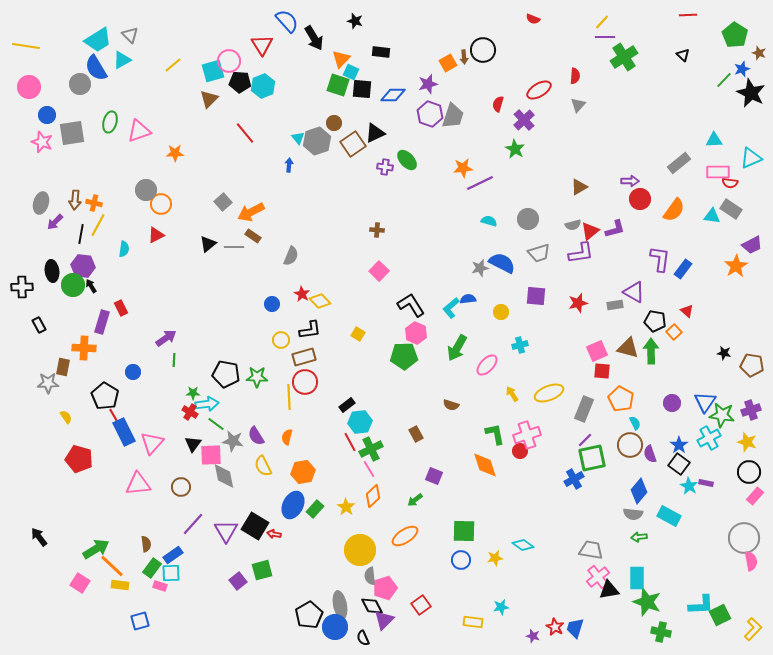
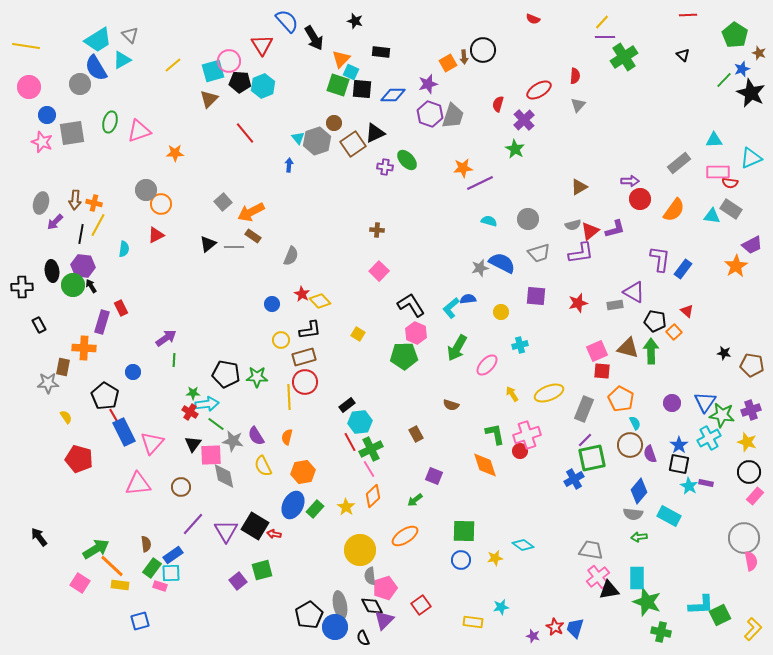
black square at (679, 464): rotated 25 degrees counterclockwise
